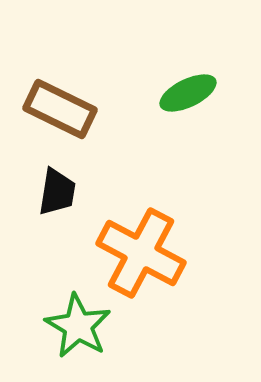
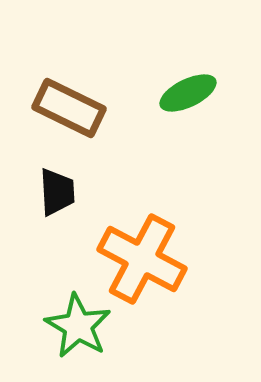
brown rectangle: moved 9 px right, 1 px up
black trapezoid: rotated 12 degrees counterclockwise
orange cross: moved 1 px right, 6 px down
